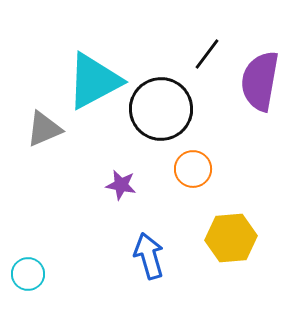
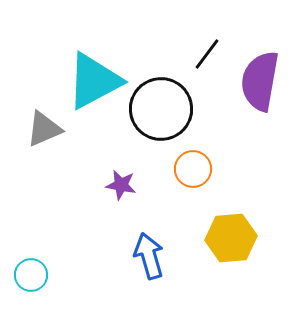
cyan circle: moved 3 px right, 1 px down
